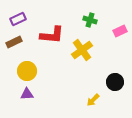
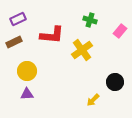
pink rectangle: rotated 24 degrees counterclockwise
